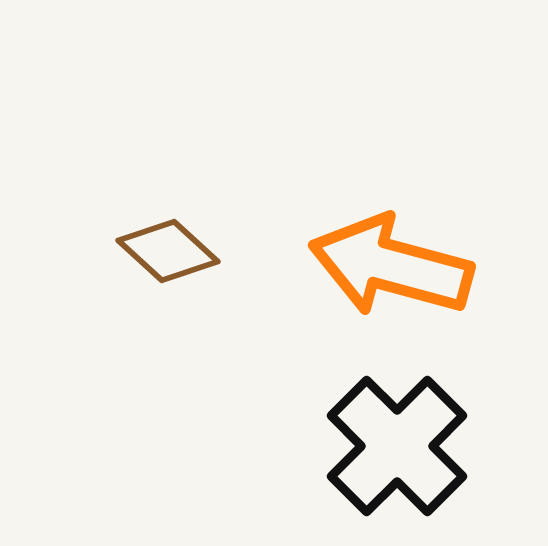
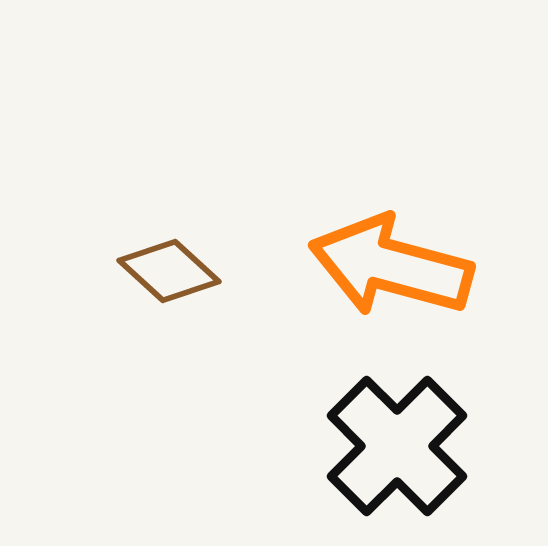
brown diamond: moved 1 px right, 20 px down
